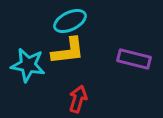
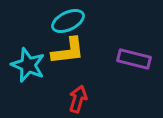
cyan ellipse: moved 2 px left
cyan star: rotated 12 degrees clockwise
